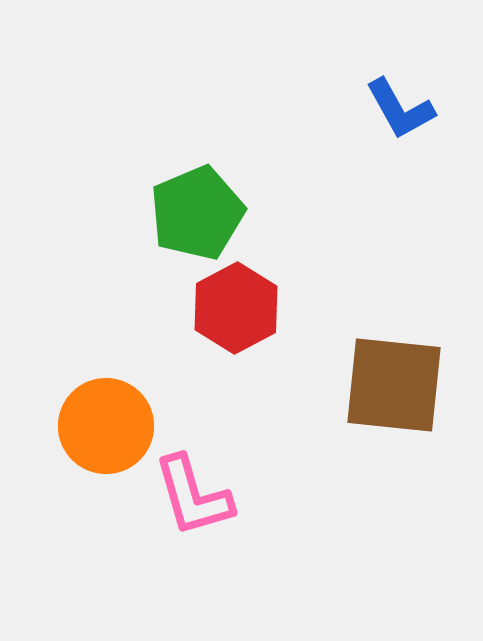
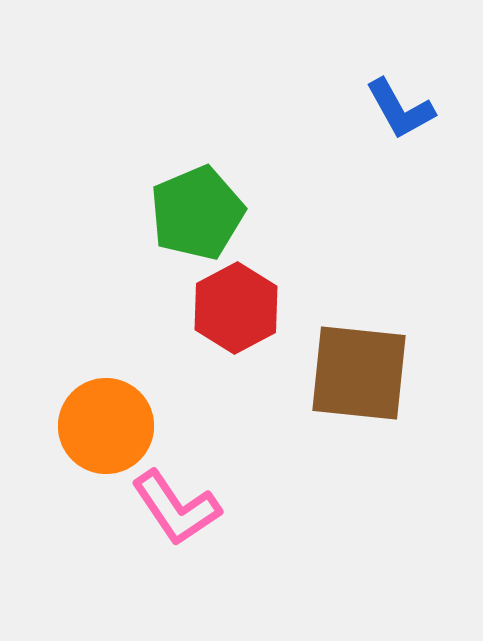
brown square: moved 35 px left, 12 px up
pink L-shape: moved 17 px left, 12 px down; rotated 18 degrees counterclockwise
